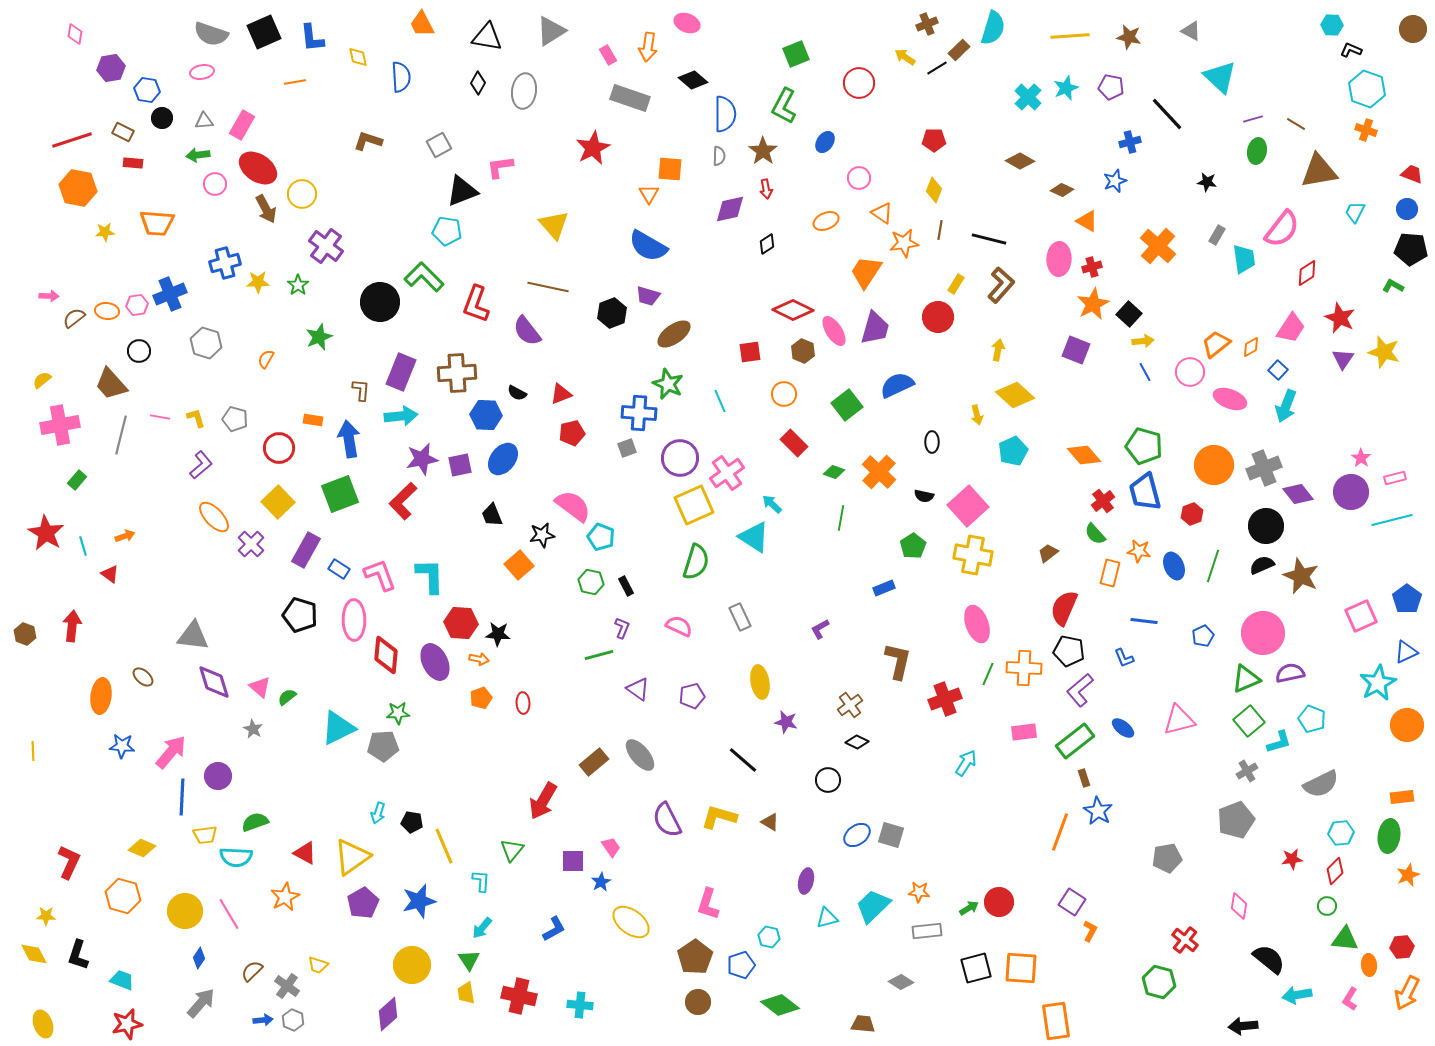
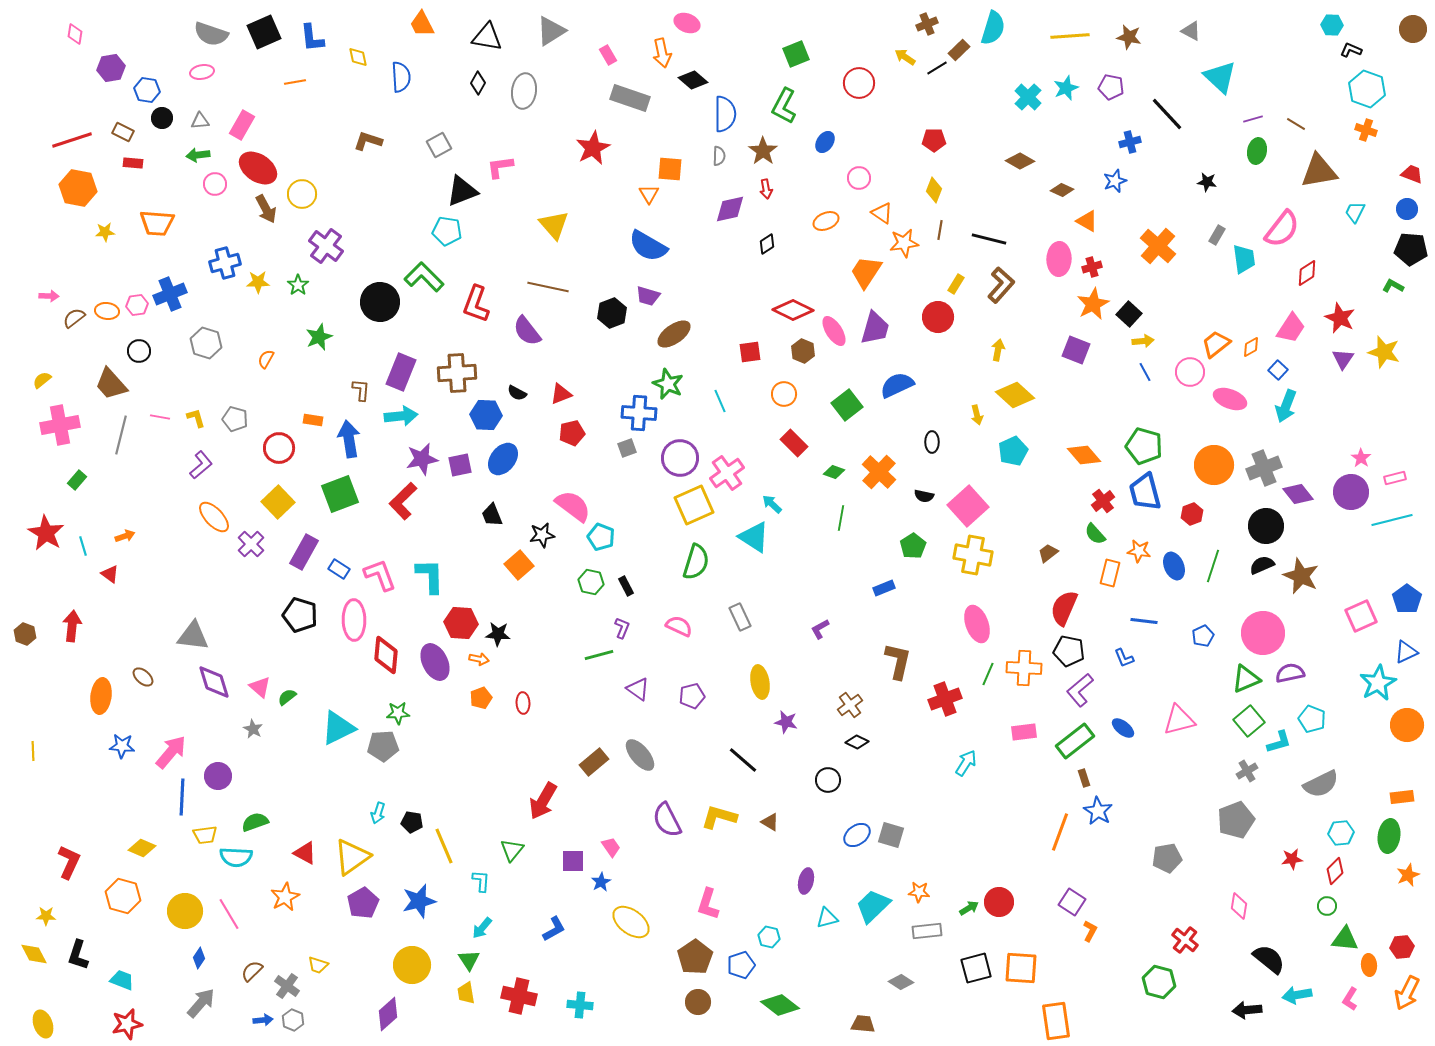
orange arrow at (648, 47): moved 14 px right, 6 px down; rotated 20 degrees counterclockwise
gray triangle at (204, 121): moved 4 px left
purple rectangle at (306, 550): moved 2 px left, 2 px down
black arrow at (1243, 1026): moved 4 px right, 16 px up
